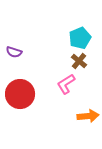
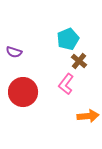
cyan pentagon: moved 12 px left, 1 px down
pink L-shape: rotated 20 degrees counterclockwise
red circle: moved 3 px right, 2 px up
